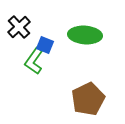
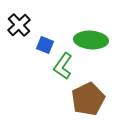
black cross: moved 2 px up
green ellipse: moved 6 px right, 5 px down
green L-shape: moved 29 px right, 5 px down
